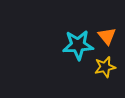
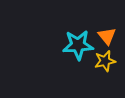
yellow star: moved 6 px up
